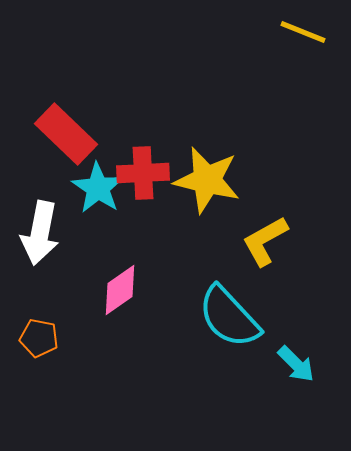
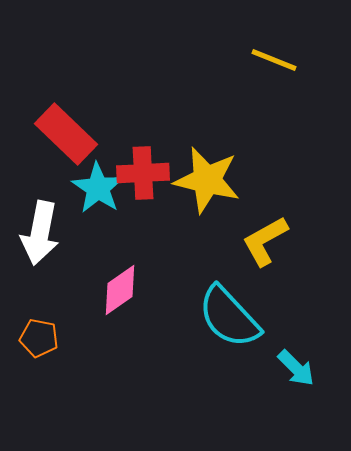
yellow line: moved 29 px left, 28 px down
cyan arrow: moved 4 px down
